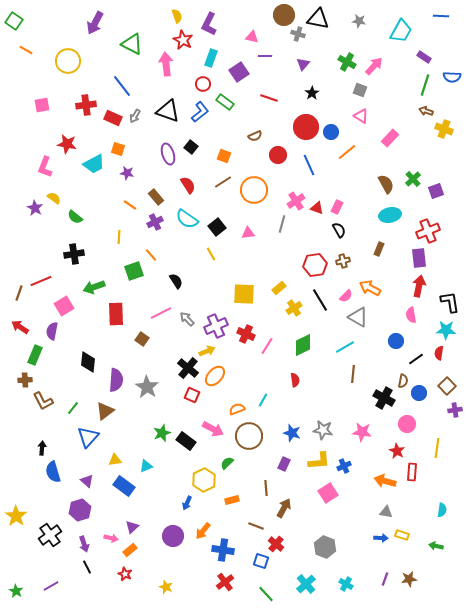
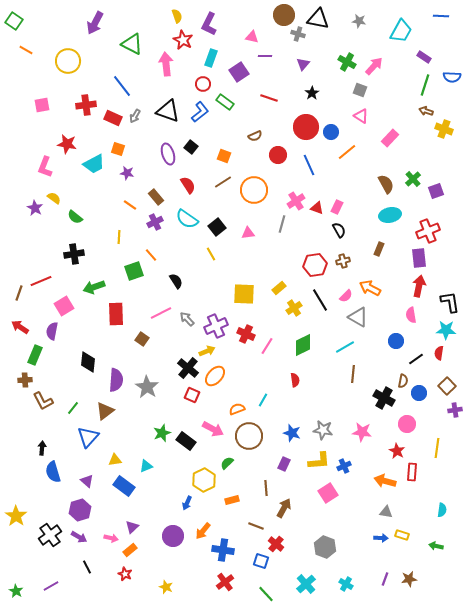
purple arrow at (84, 544): moved 5 px left, 7 px up; rotated 42 degrees counterclockwise
